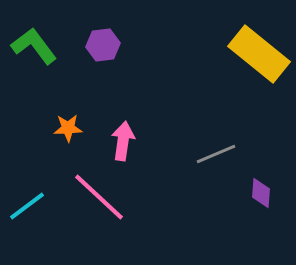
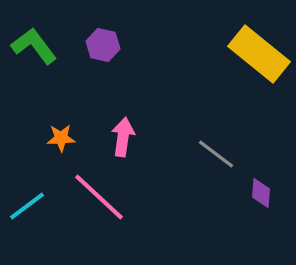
purple hexagon: rotated 20 degrees clockwise
orange star: moved 7 px left, 10 px down
pink arrow: moved 4 px up
gray line: rotated 60 degrees clockwise
